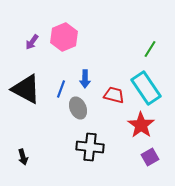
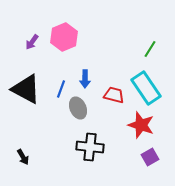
red star: rotated 16 degrees counterclockwise
black arrow: rotated 14 degrees counterclockwise
